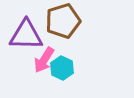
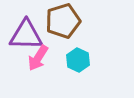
pink arrow: moved 6 px left, 2 px up
cyan hexagon: moved 16 px right, 8 px up
